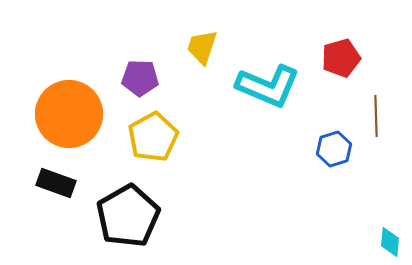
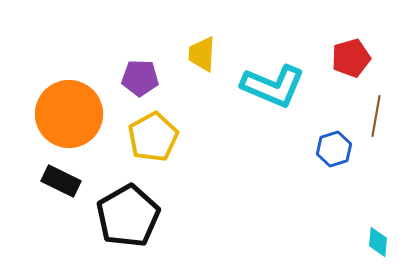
yellow trapezoid: moved 7 px down; rotated 15 degrees counterclockwise
red pentagon: moved 10 px right
cyan L-shape: moved 5 px right
brown line: rotated 12 degrees clockwise
black rectangle: moved 5 px right, 2 px up; rotated 6 degrees clockwise
cyan diamond: moved 12 px left
